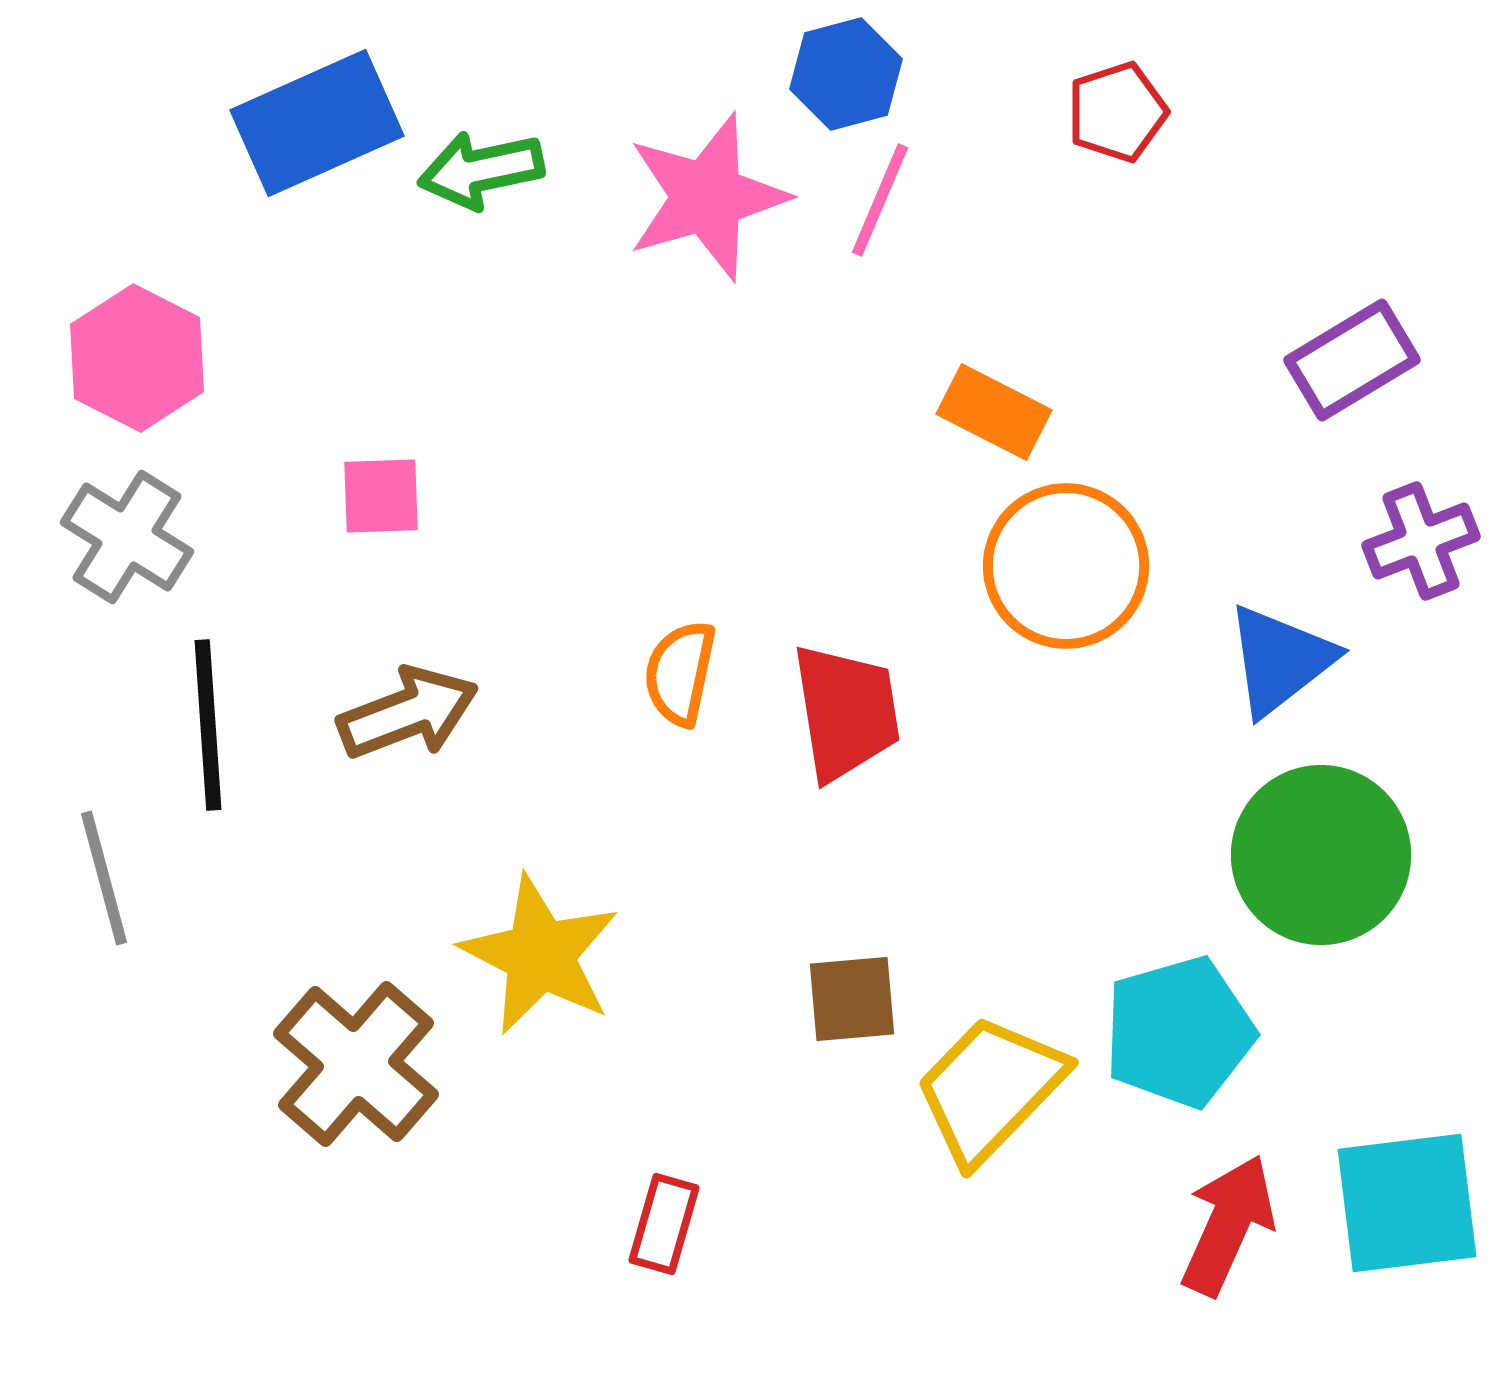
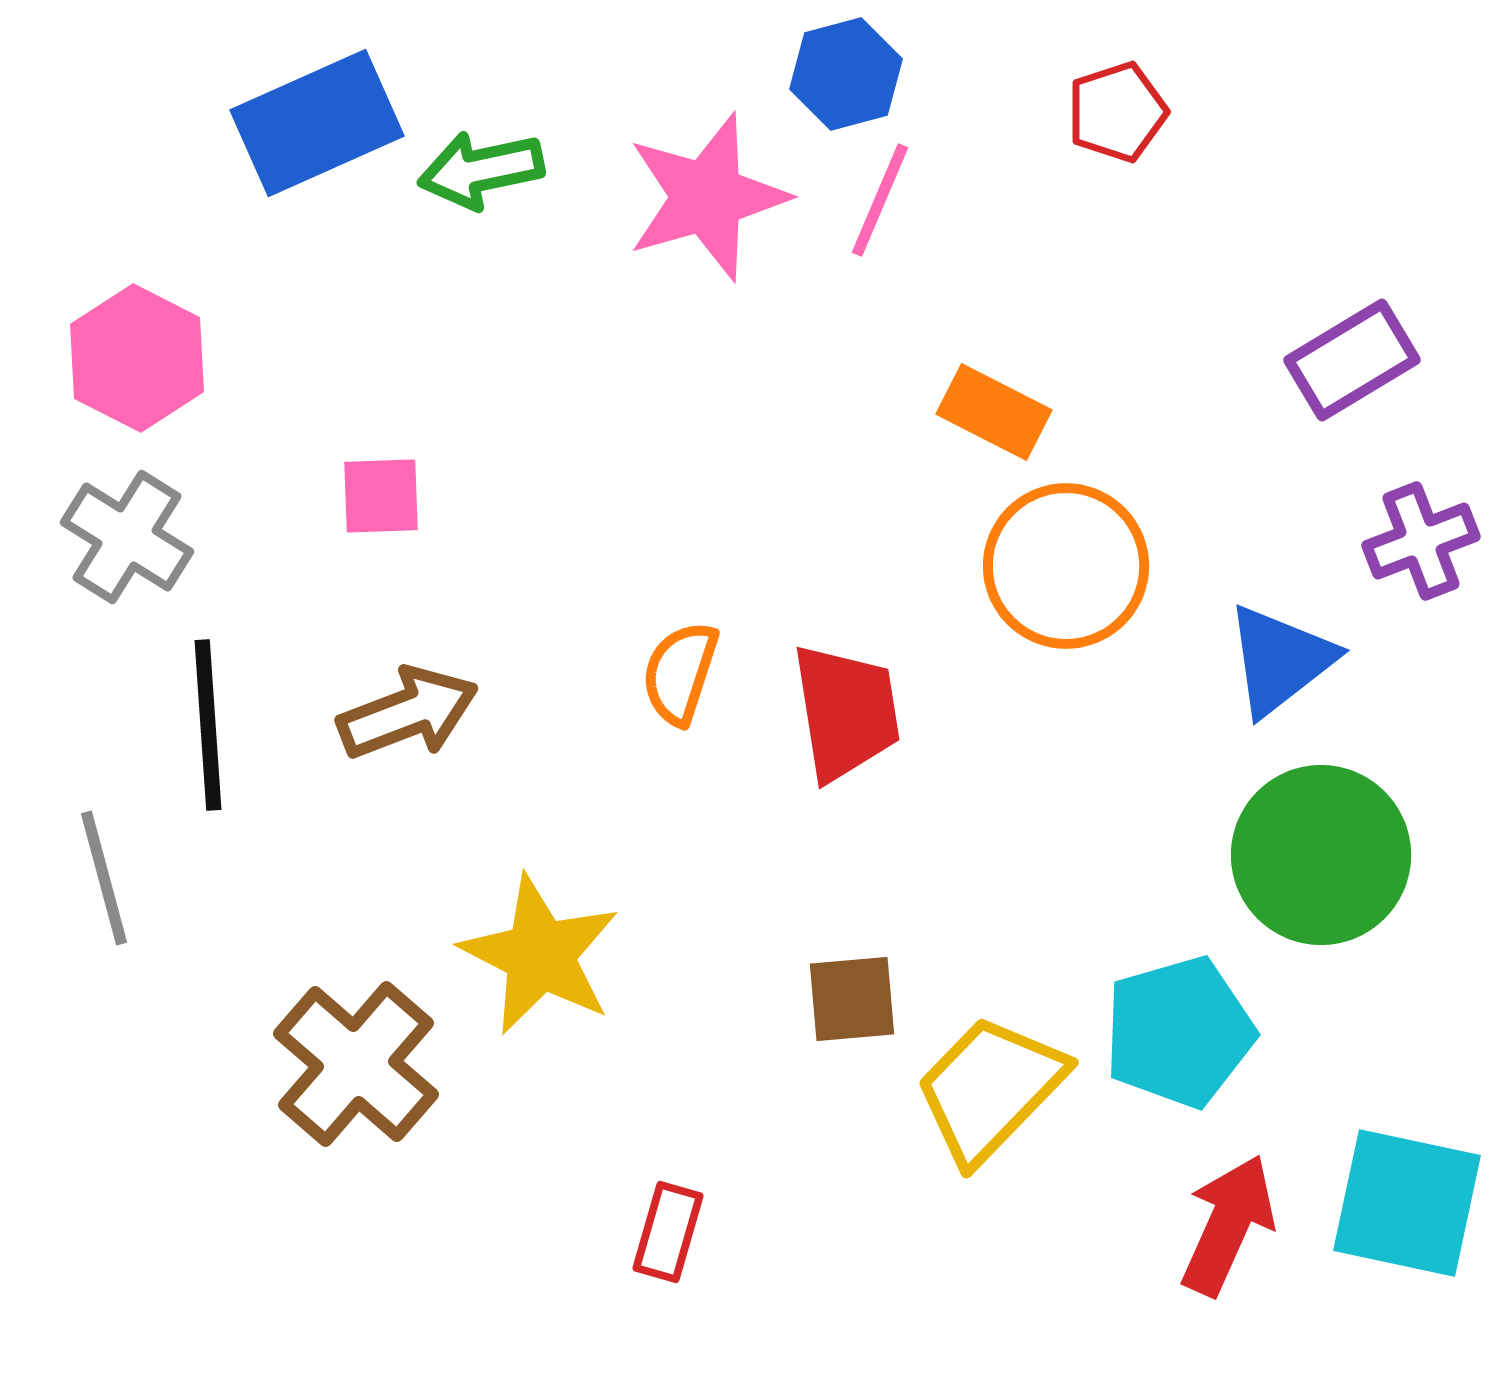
orange semicircle: rotated 6 degrees clockwise
cyan square: rotated 19 degrees clockwise
red rectangle: moved 4 px right, 8 px down
